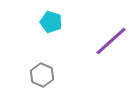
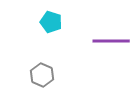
purple line: rotated 42 degrees clockwise
